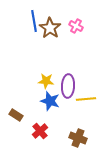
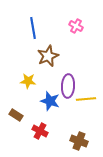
blue line: moved 1 px left, 7 px down
brown star: moved 2 px left, 28 px down; rotated 15 degrees clockwise
yellow star: moved 18 px left
red cross: rotated 21 degrees counterclockwise
brown cross: moved 1 px right, 3 px down
